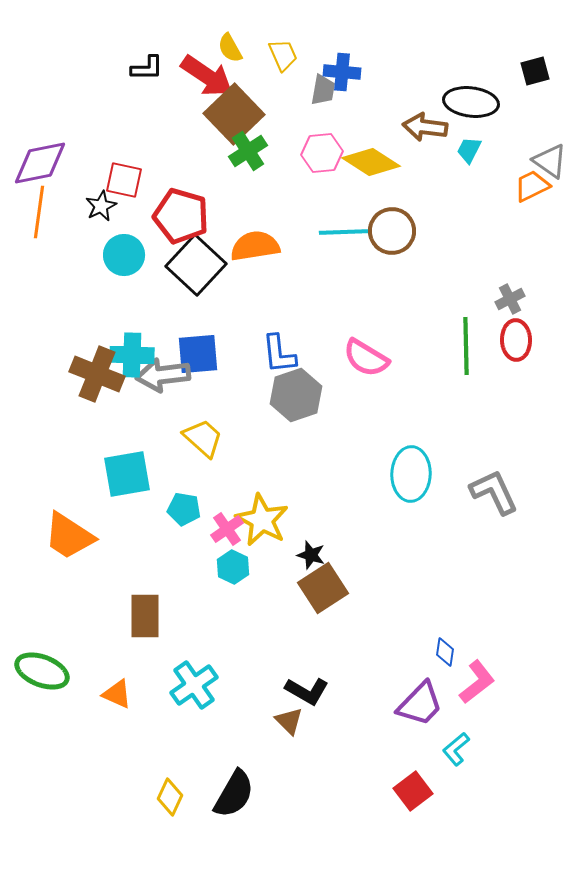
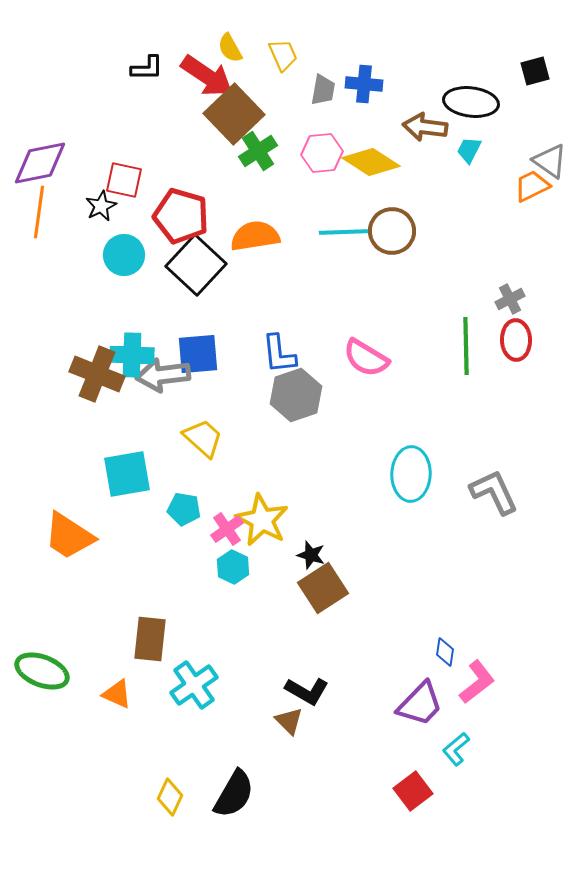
blue cross at (342, 72): moved 22 px right, 12 px down
green cross at (248, 151): moved 10 px right
orange semicircle at (255, 246): moved 10 px up
brown rectangle at (145, 616): moved 5 px right, 23 px down; rotated 6 degrees clockwise
